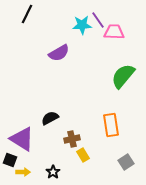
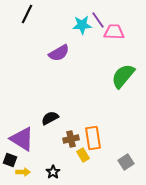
orange rectangle: moved 18 px left, 13 px down
brown cross: moved 1 px left
